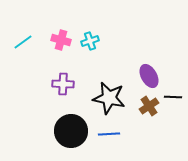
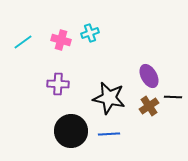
cyan cross: moved 8 px up
purple cross: moved 5 px left
